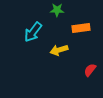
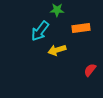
cyan arrow: moved 7 px right, 1 px up
yellow arrow: moved 2 px left
